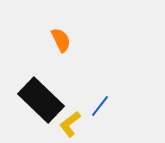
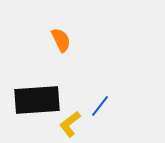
black rectangle: moved 4 px left; rotated 48 degrees counterclockwise
